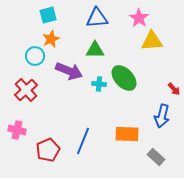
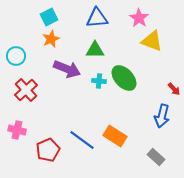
cyan square: moved 1 px right, 2 px down; rotated 12 degrees counterclockwise
yellow triangle: rotated 25 degrees clockwise
cyan circle: moved 19 px left
purple arrow: moved 2 px left, 2 px up
cyan cross: moved 3 px up
orange rectangle: moved 12 px left, 2 px down; rotated 30 degrees clockwise
blue line: moved 1 px left, 1 px up; rotated 76 degrees counterclockwise
